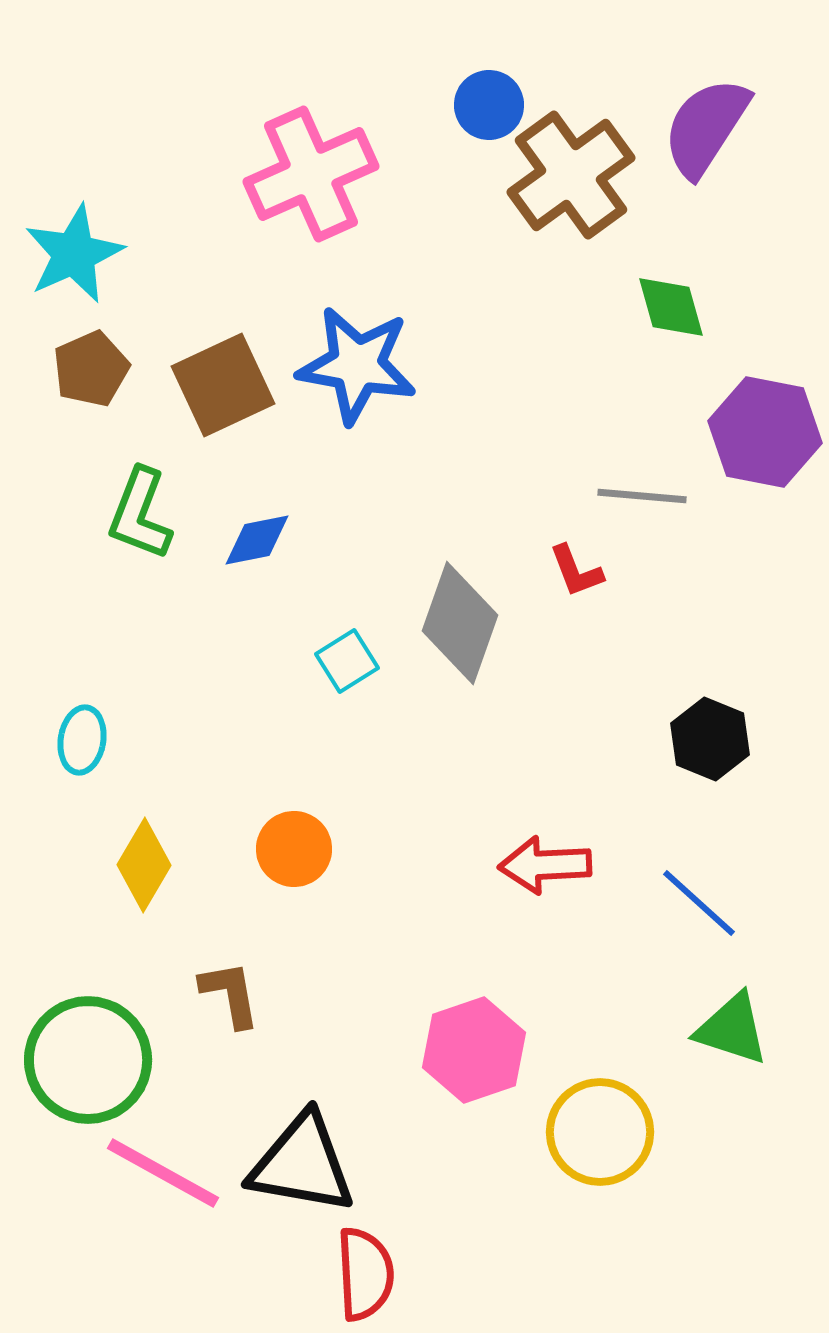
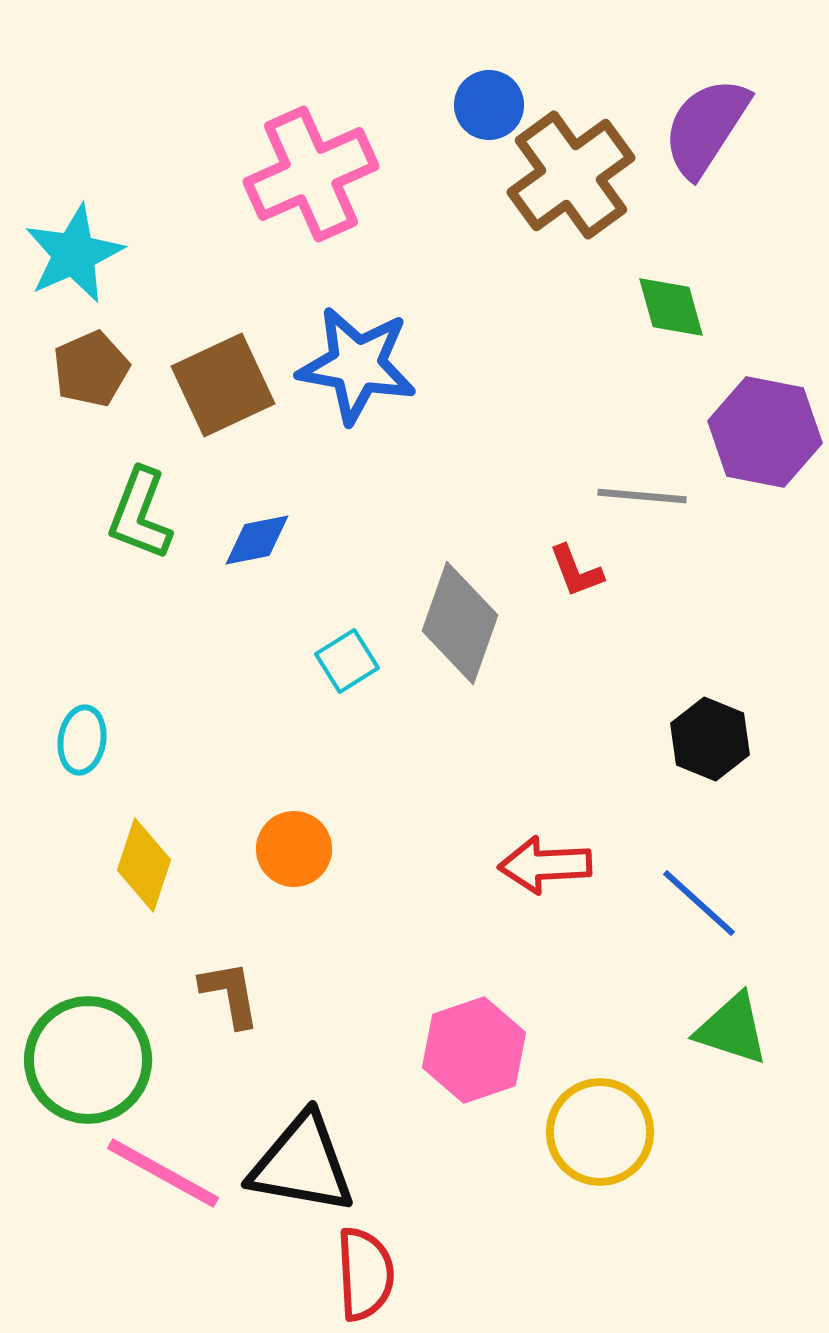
yellow diamond: rotated 12 degrees counterclockwise
